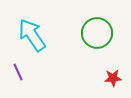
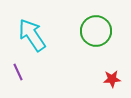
green circle: moved 1 px left, 2 px up
red star: moved 1 px left, 1 px down
